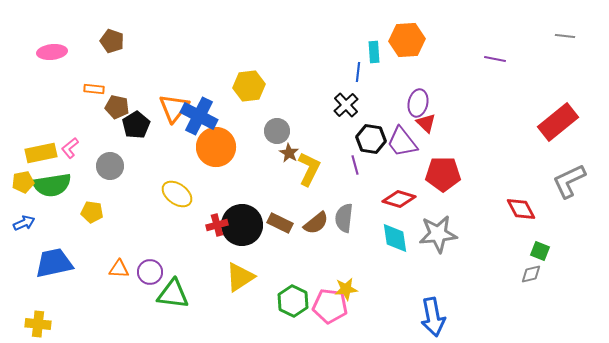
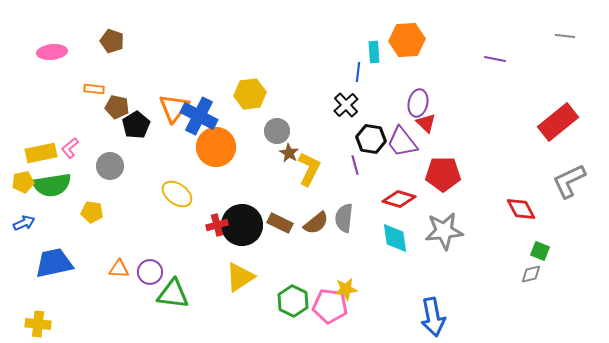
yellow hexagon at (249, 86): moved 1 px right, 8 px down
gray star at (438, 234): moved 6 px right, 3 px up
